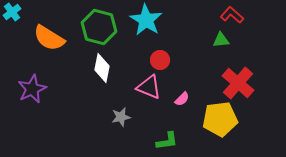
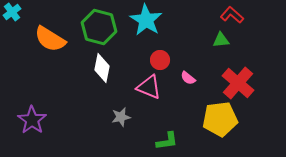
orange semicircle: moved 1 px right, 1 px down
purple star: moved 31 px down; rotated 12 degrees counterclockwise
pink semicircle: moved 6 px right, 21 px up; rotated 84 degrees clockwise
